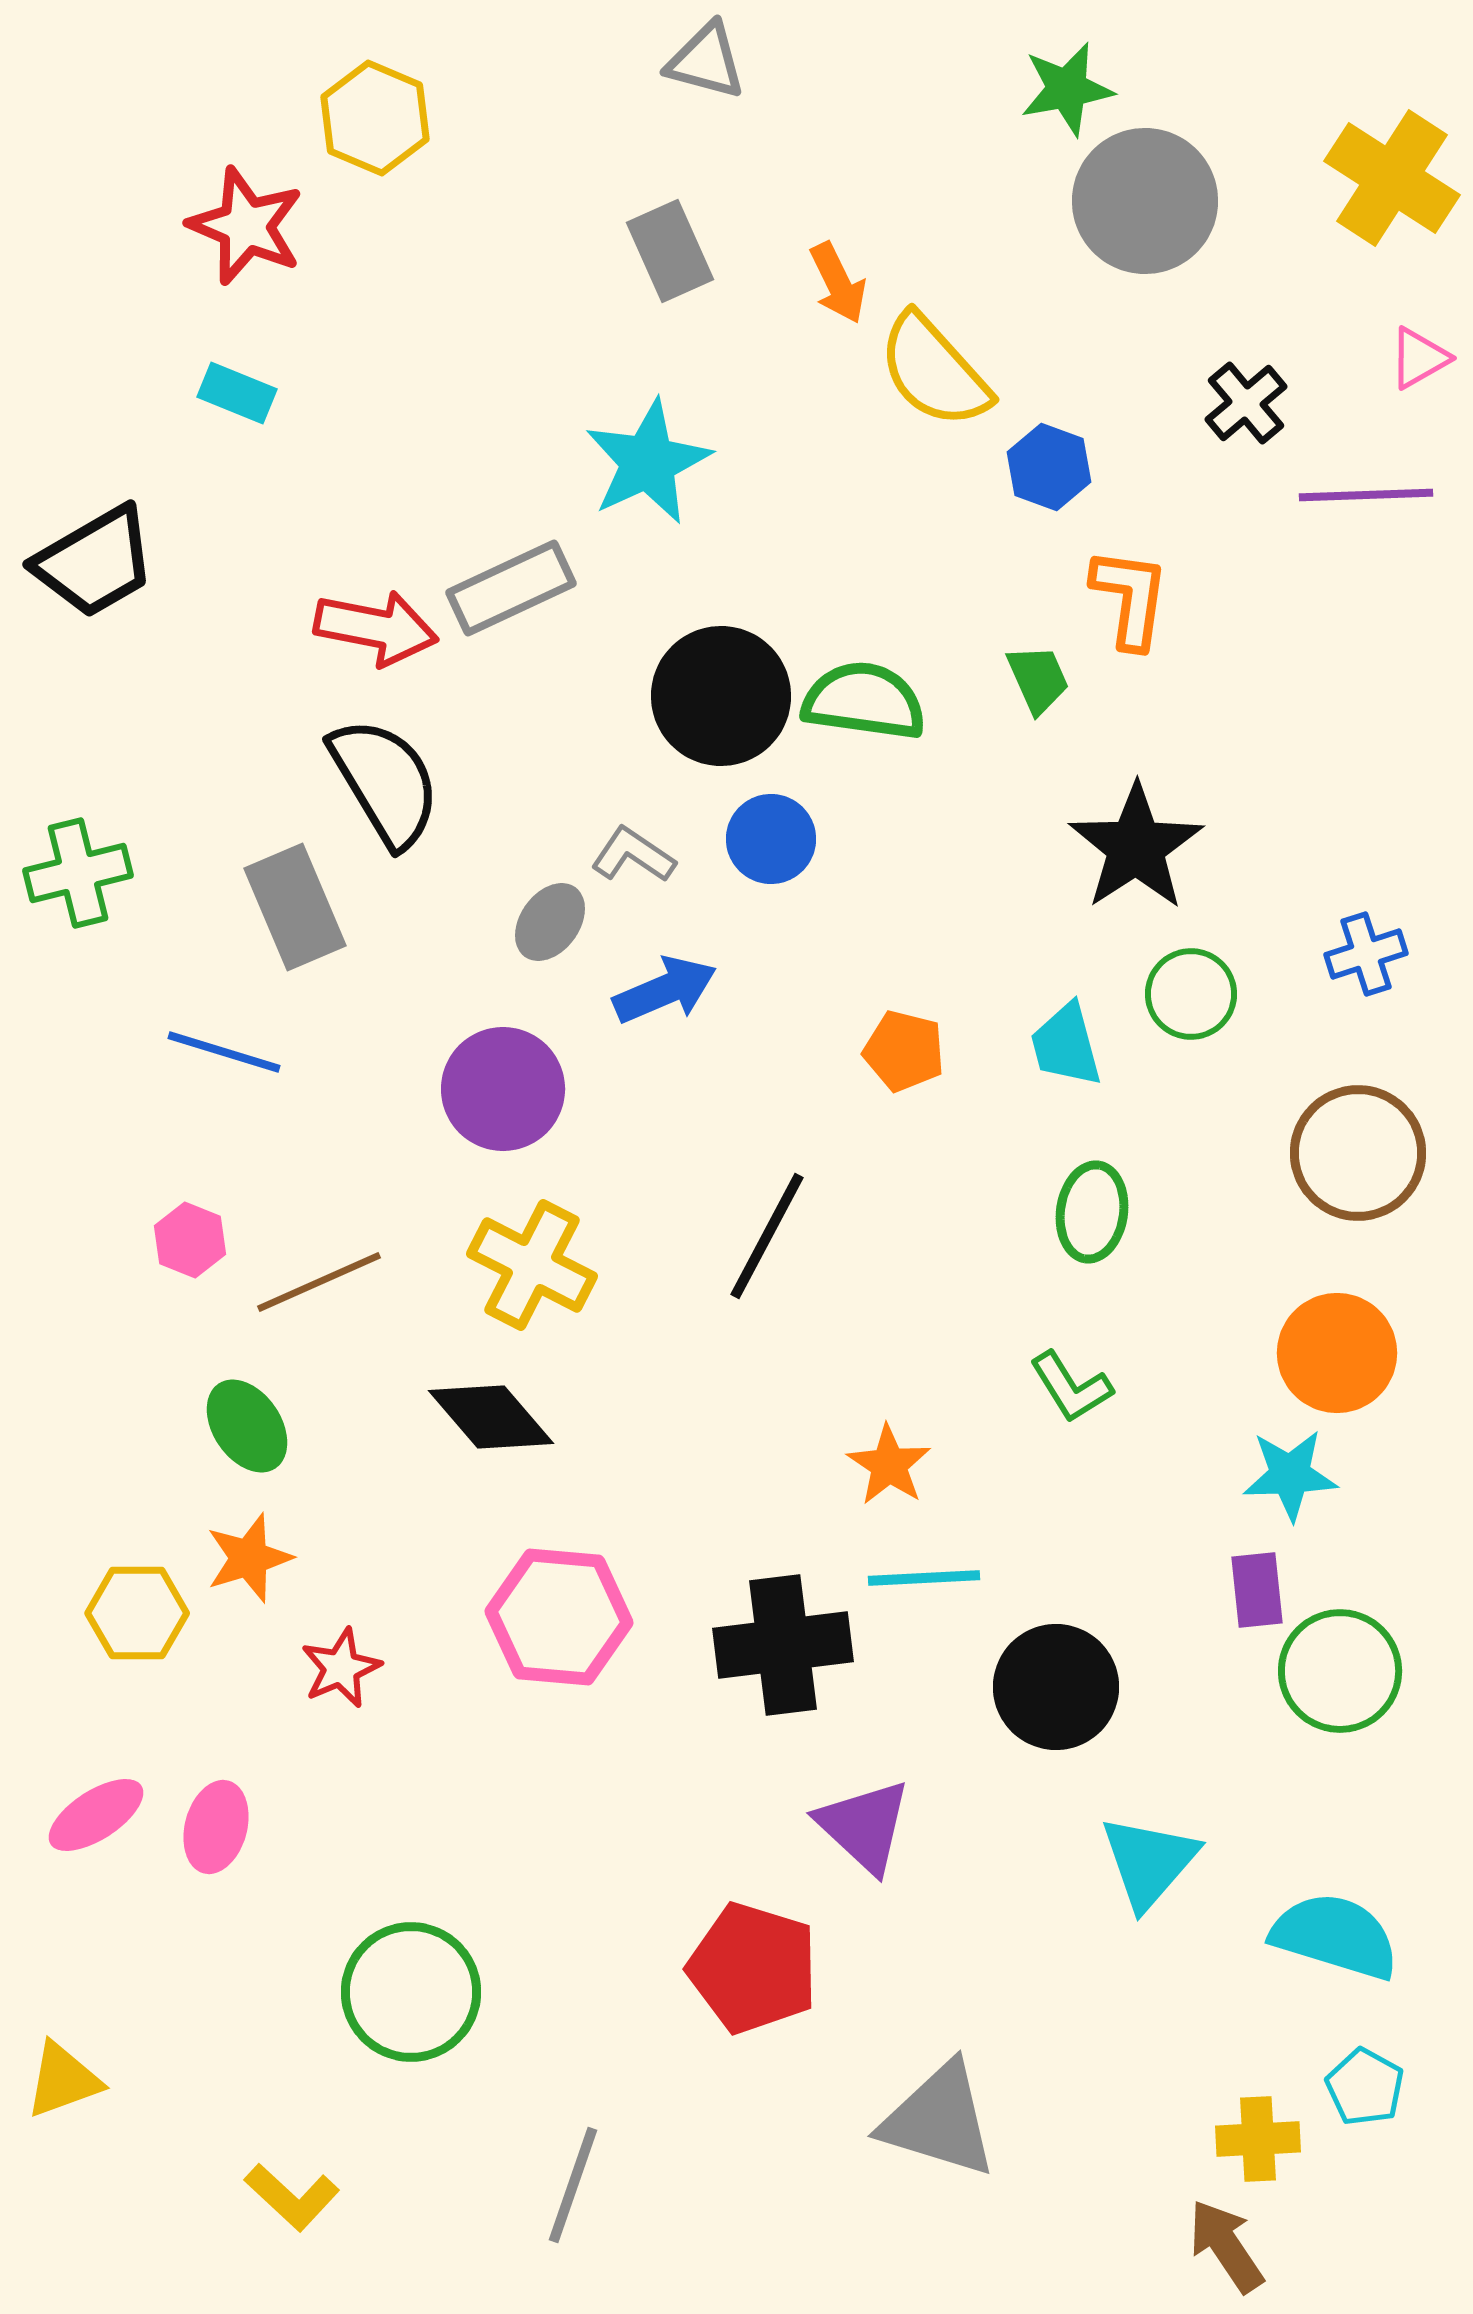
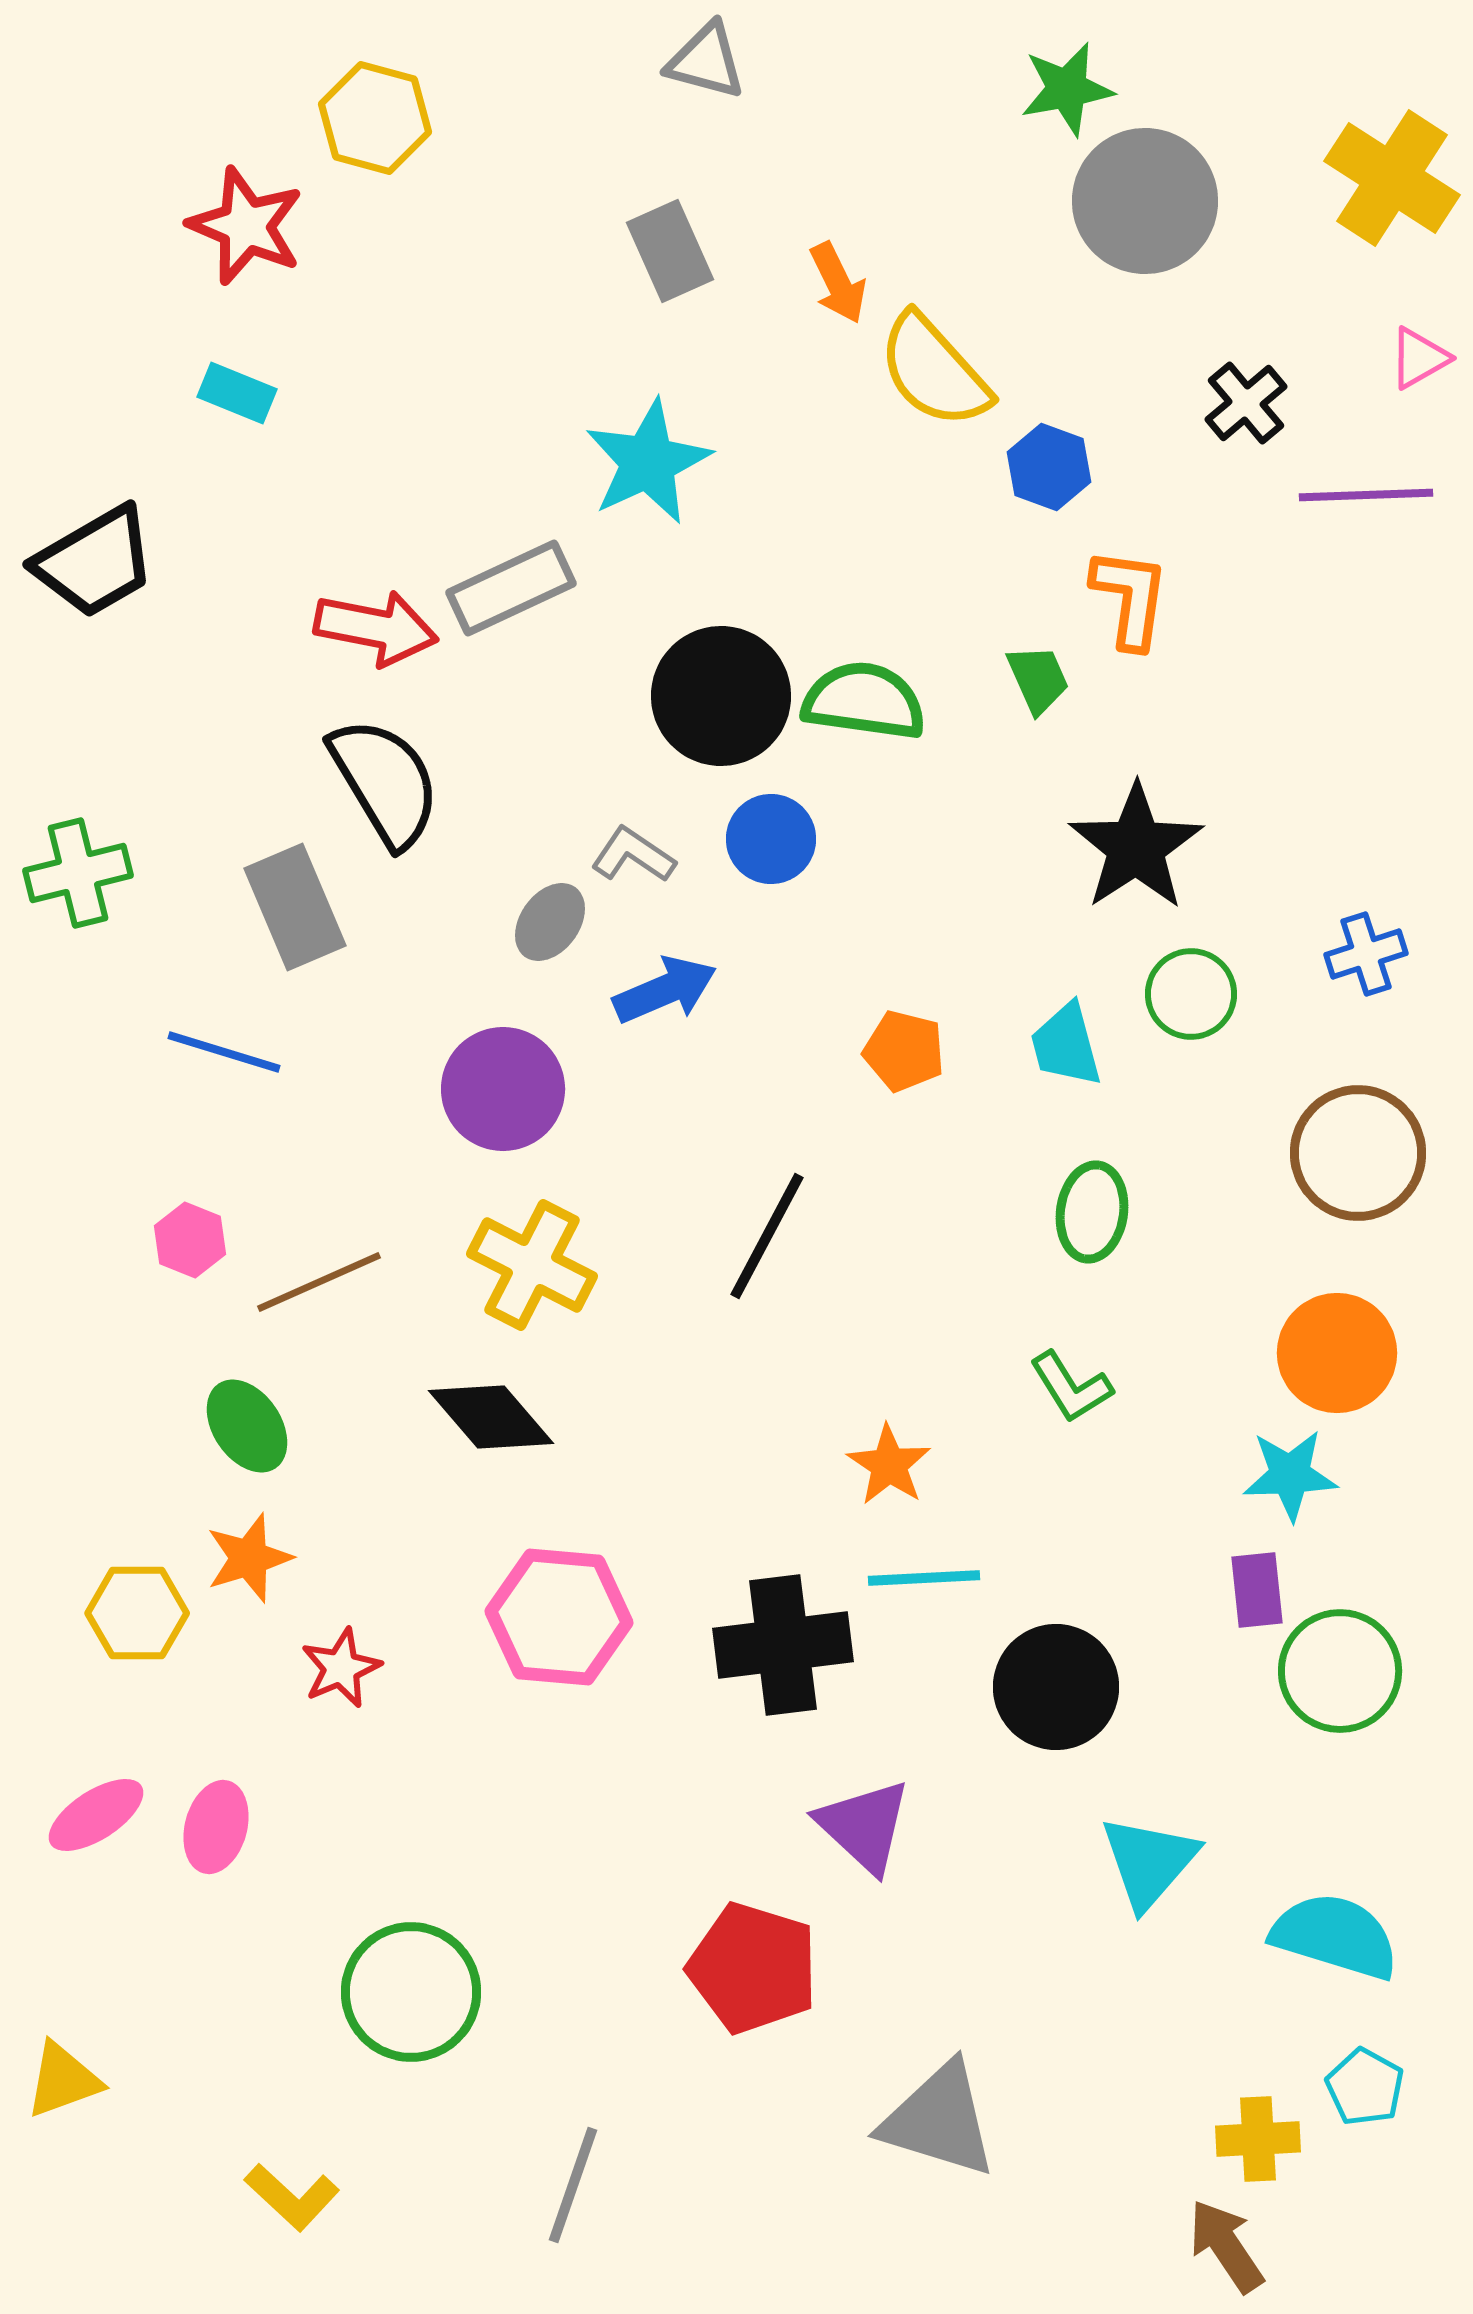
yellow hexagon at (375, 118): rotated 8 degrees counterclockwise
